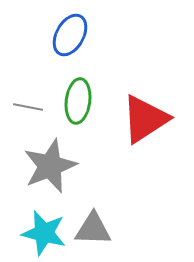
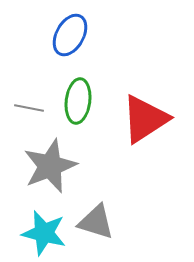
gray line: moved 1 px right, 1 px down
gray triangle: moved 3 px right, 7 px up; rotated 15 degrees clockwise
